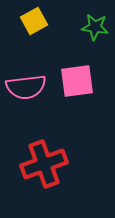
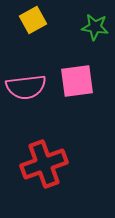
yellow square: moved 1 px left, 1 px up
